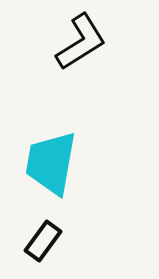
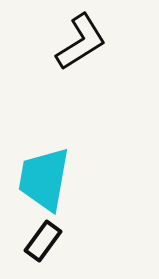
cyan trapezoid: moved 7 px left, 16 px down
